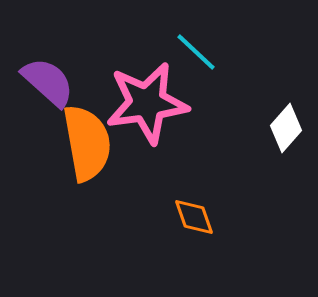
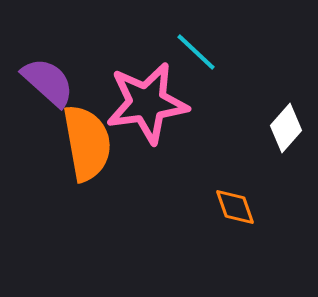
orange diamond: moved 41 px right, 10 px up
